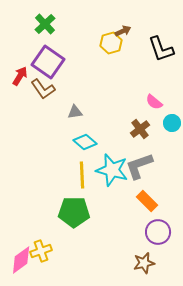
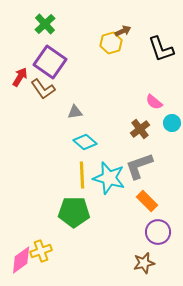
purple square: moved 2 px right
red arrow: moved 1 px down
cyan star: moved 3 px left, 8 px down
